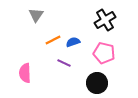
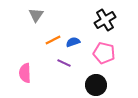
black circle: moved 1 px left, 2 px down
